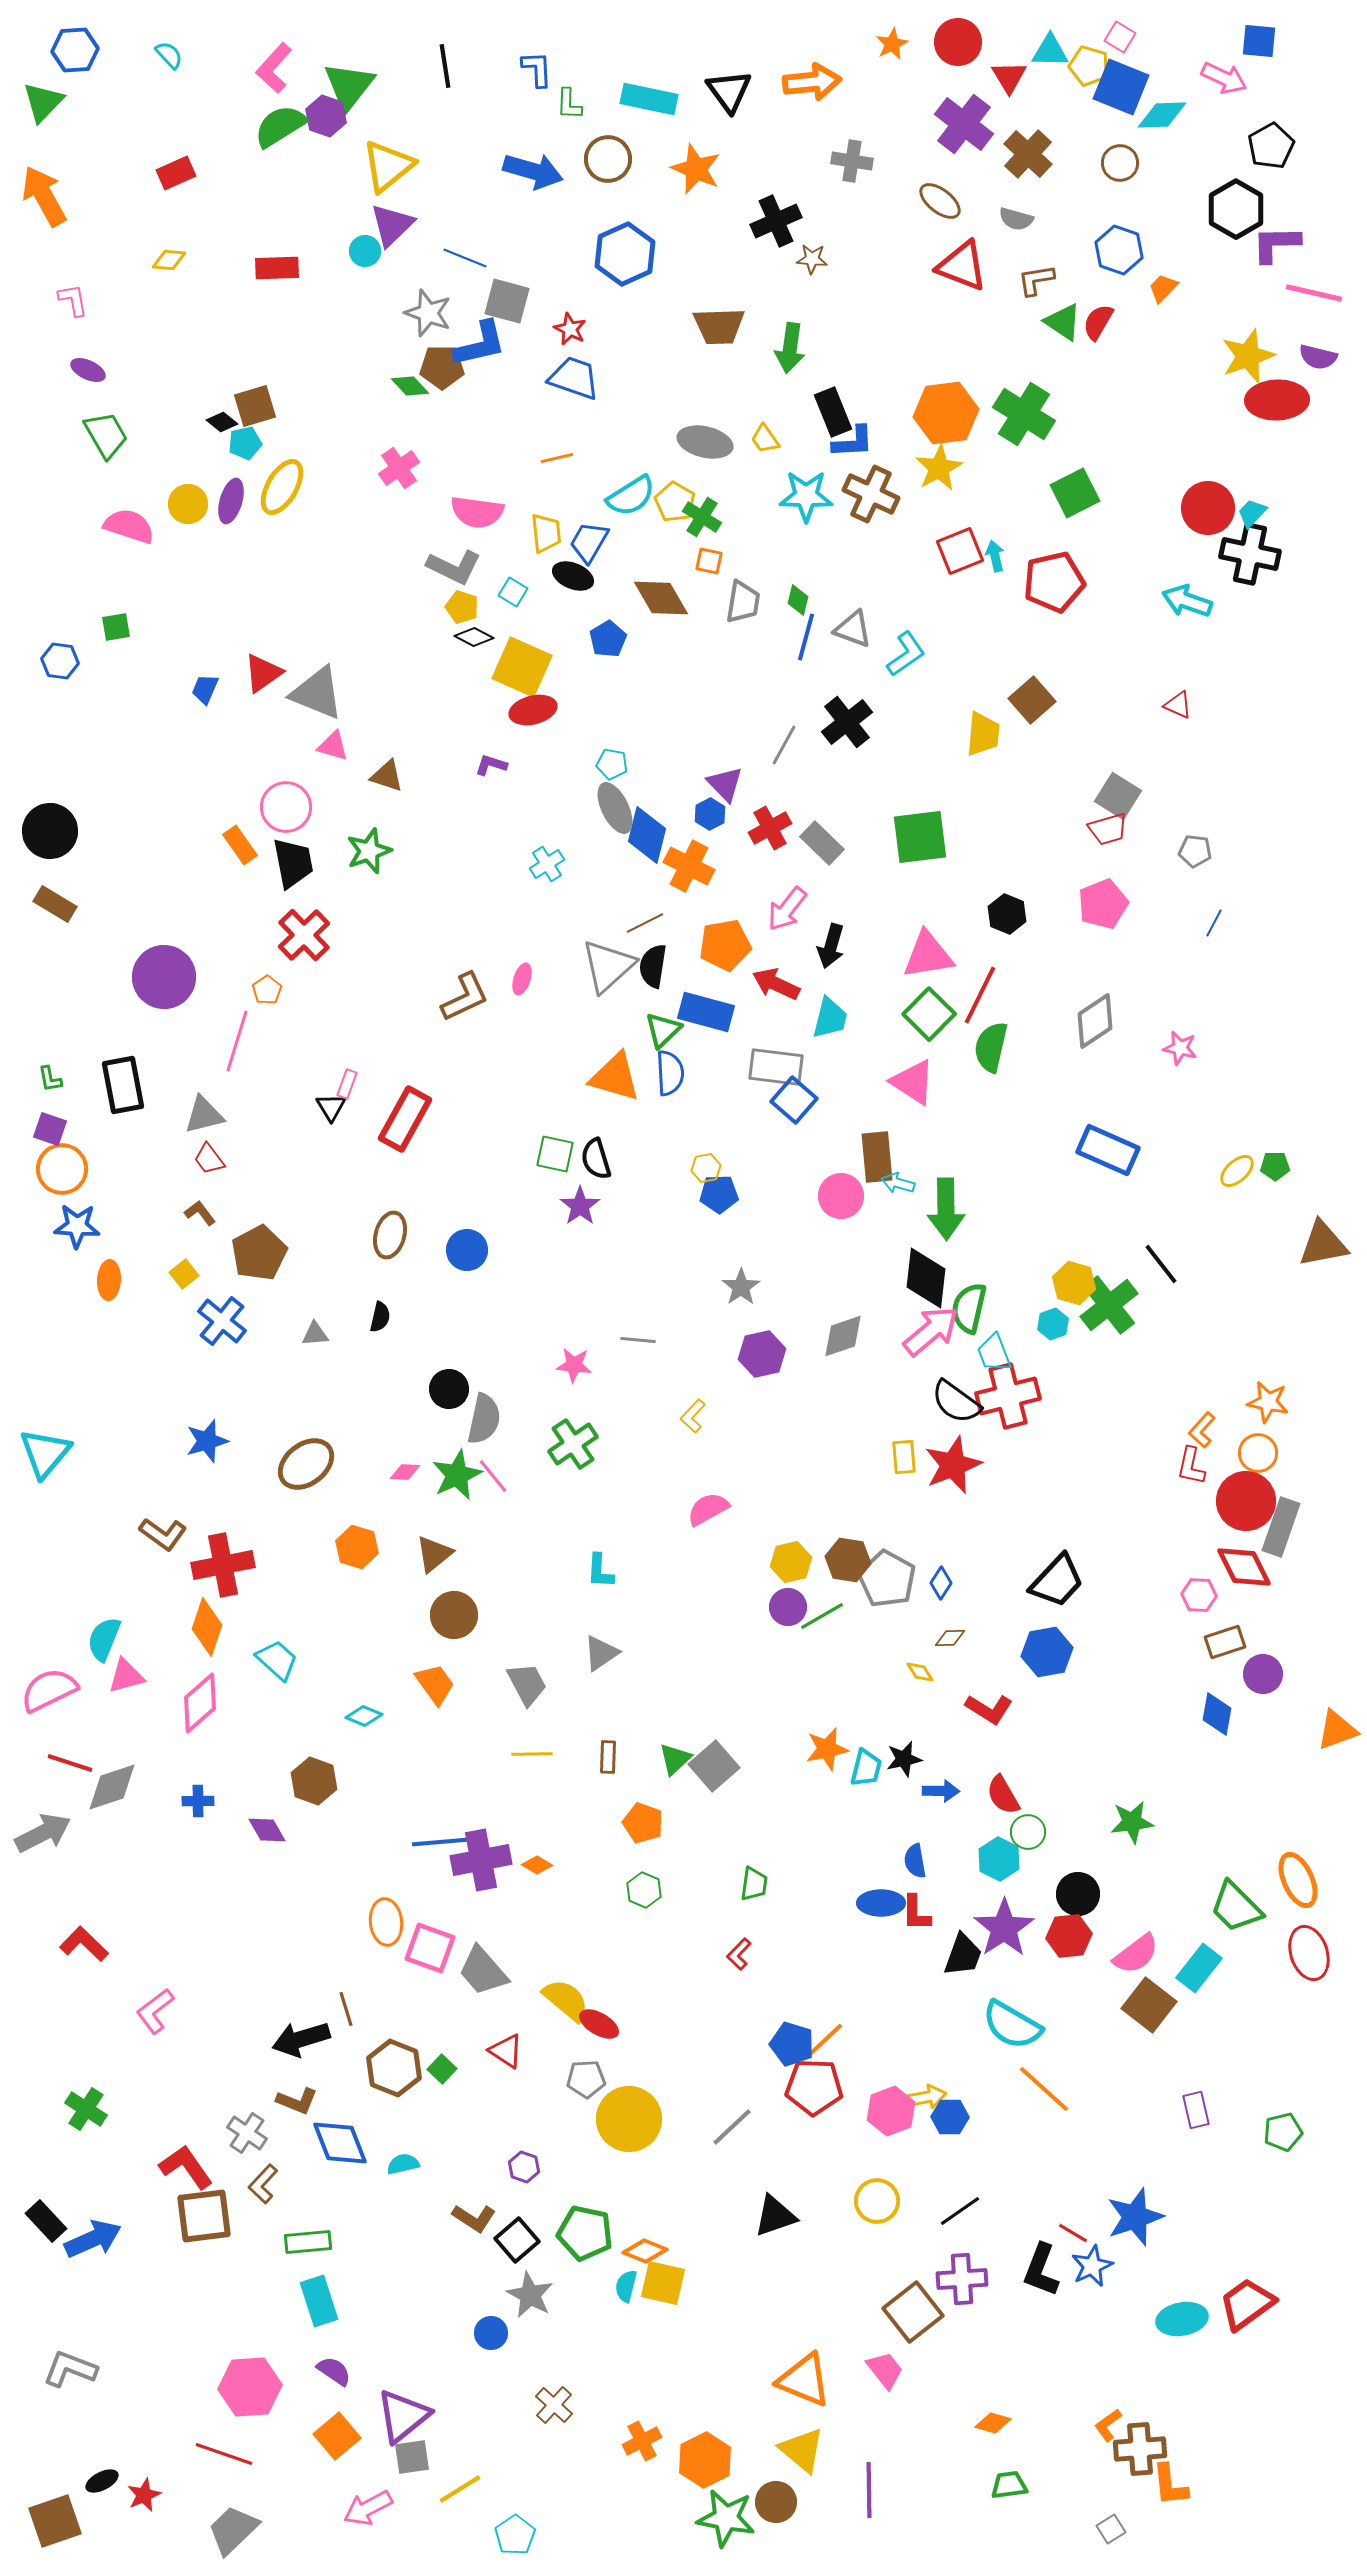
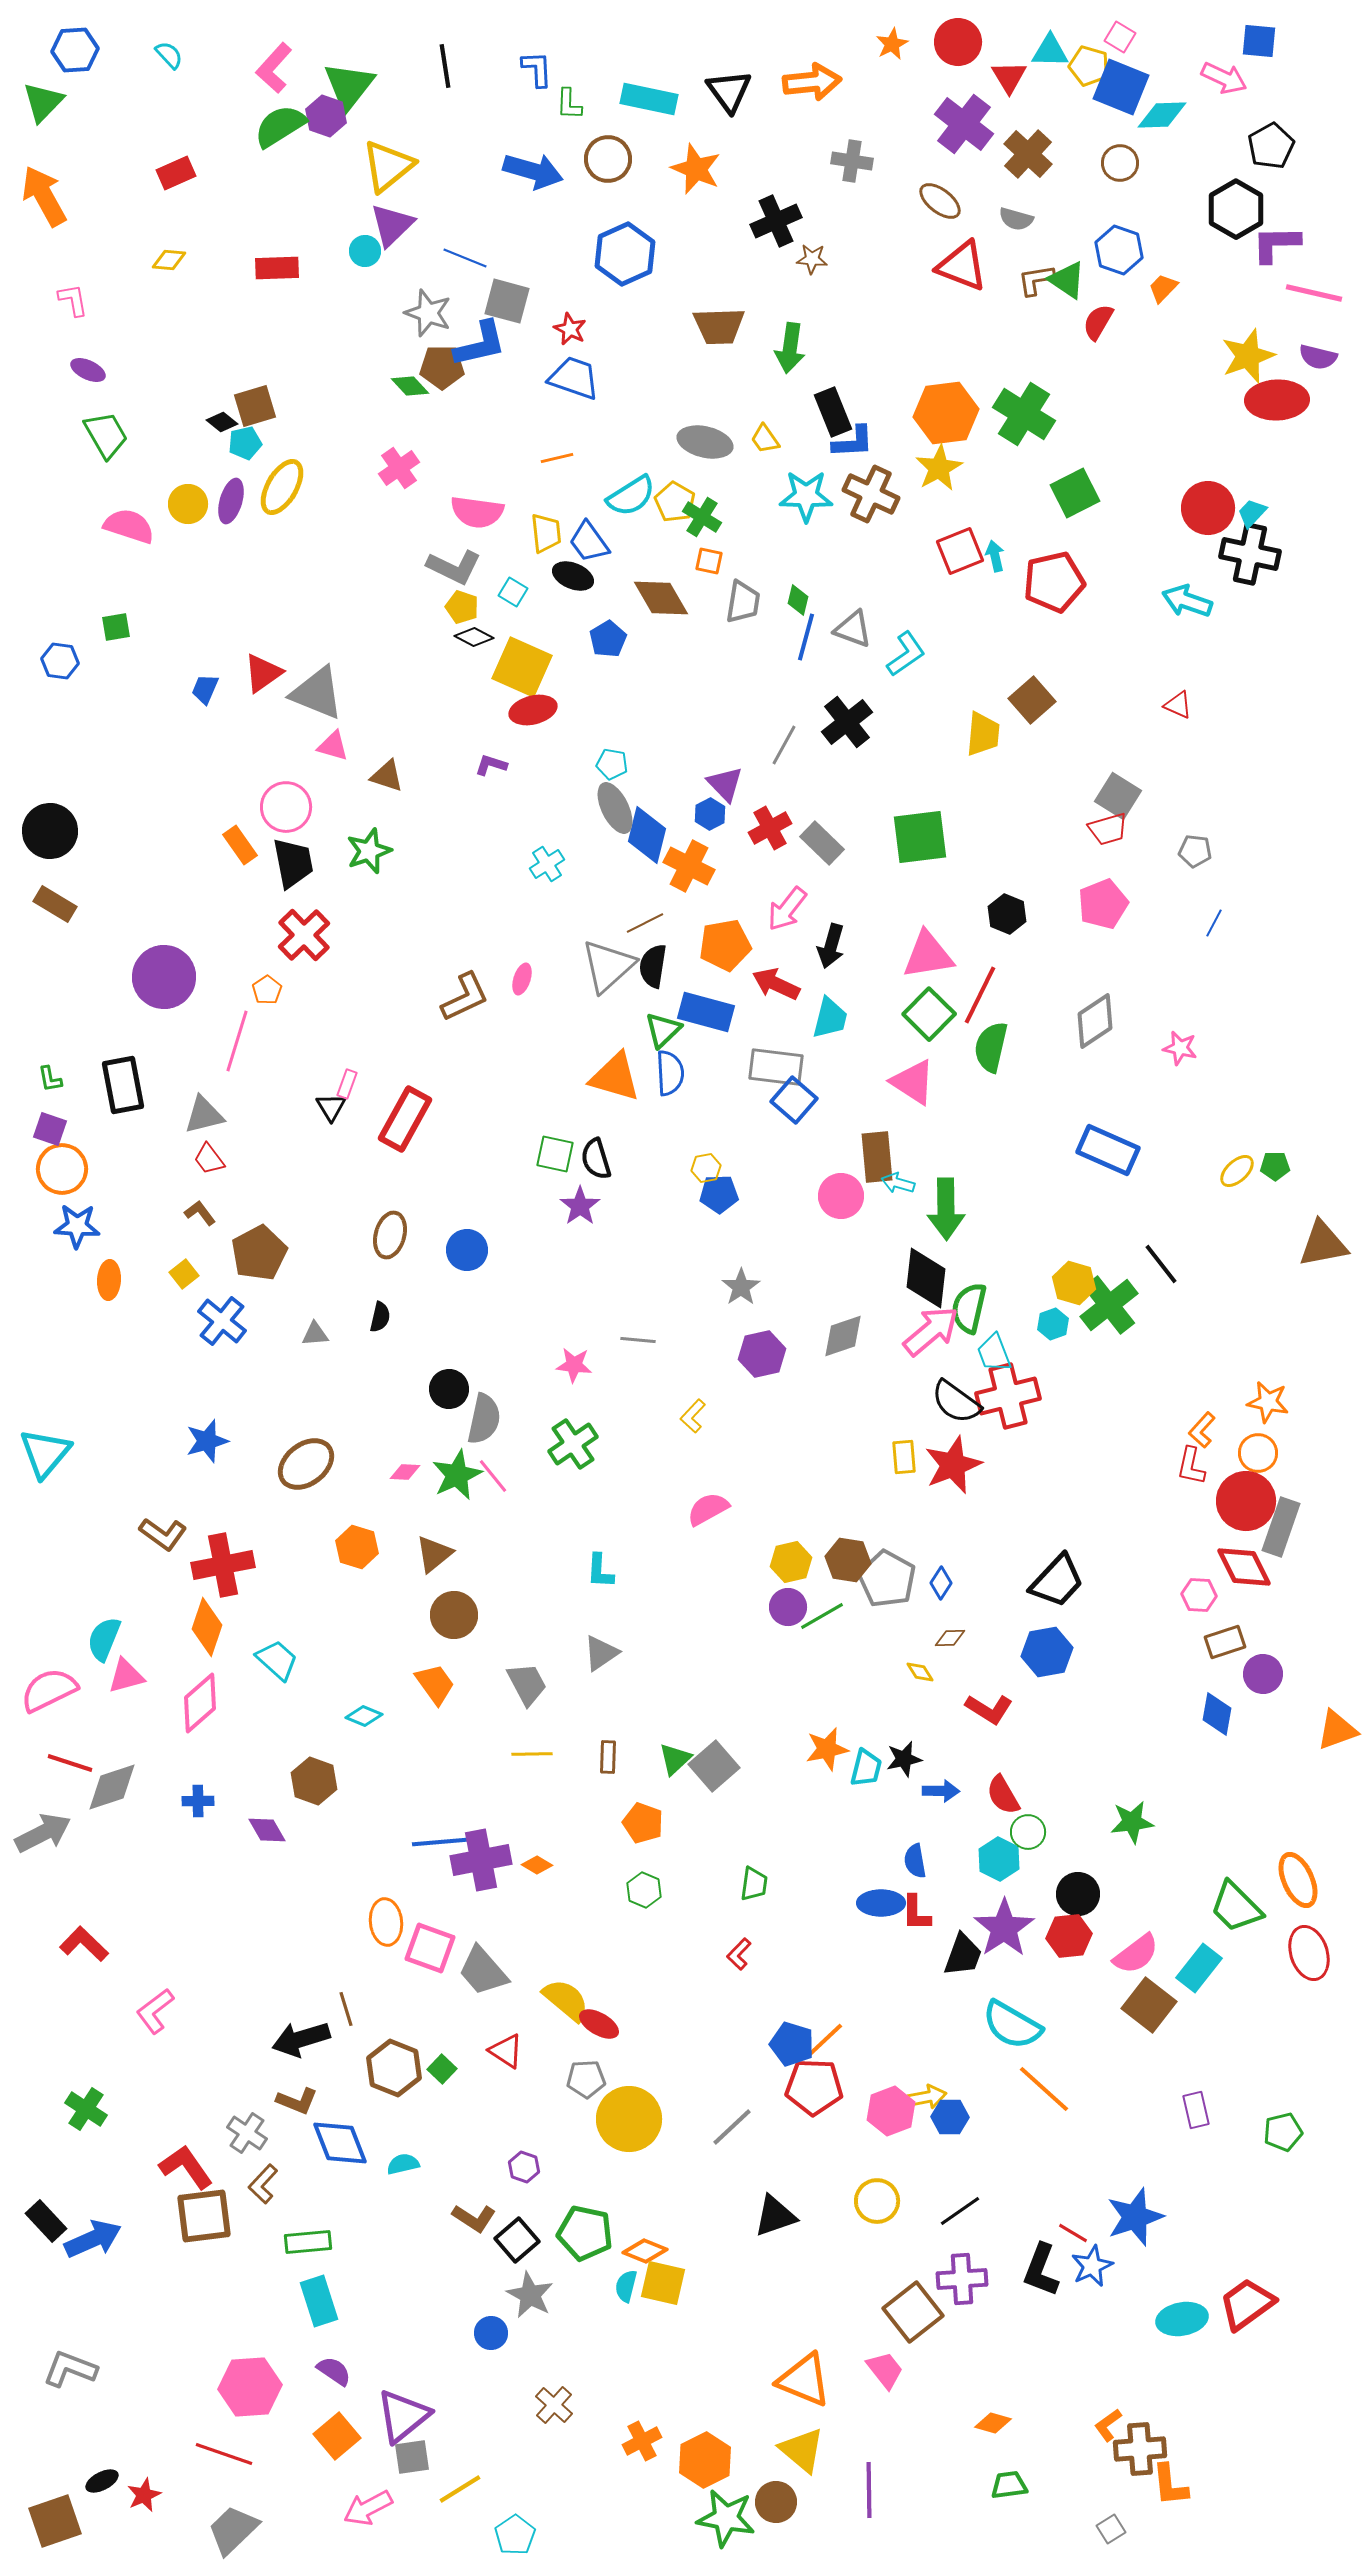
green triangle at (1063, 322): moved 4 px right, 42 px up
blue trapezoid at (589, 542): rotated 66 degrees counterclockwise
